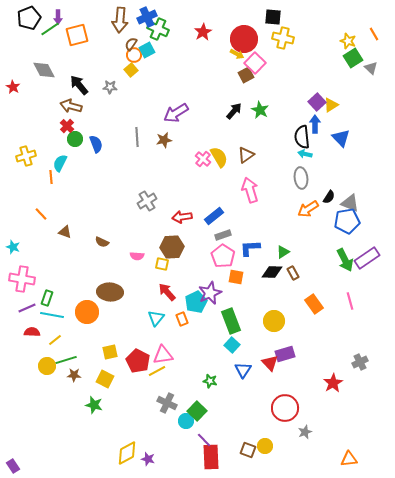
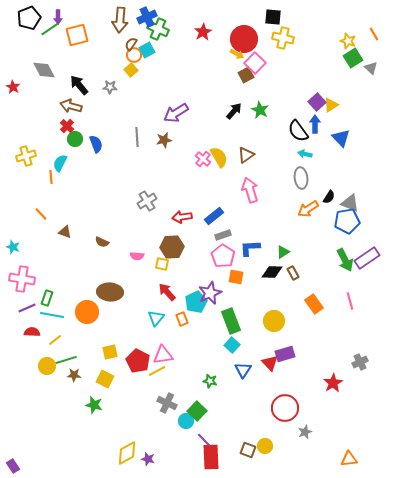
black semicircle at (302, 137): moved 4 px left, 6 px up; rotated 30 degrees counterclockwise
